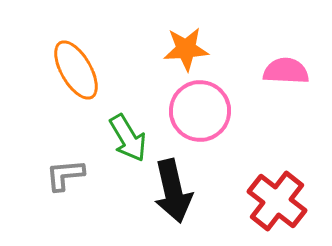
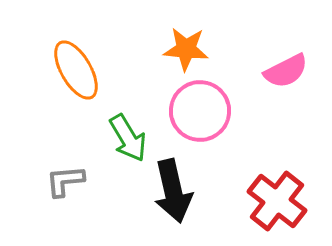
orange star: rotated 9 degrees clockwise
pink semicircle: rotated 150 degrees clockwise
gray L-shape: moved 6 px down
